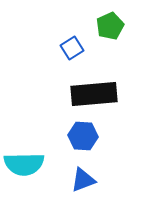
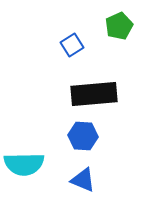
green pentagon: moved 9 px right
blue square: moved 3 px up
blue triangle: rotated 44 degrees clockwise
